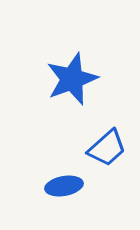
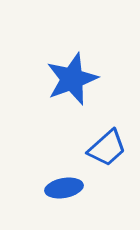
blue ellipse: moved 2 px down
